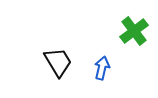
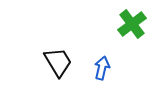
green cross: moved 2 px left, 7 px up
